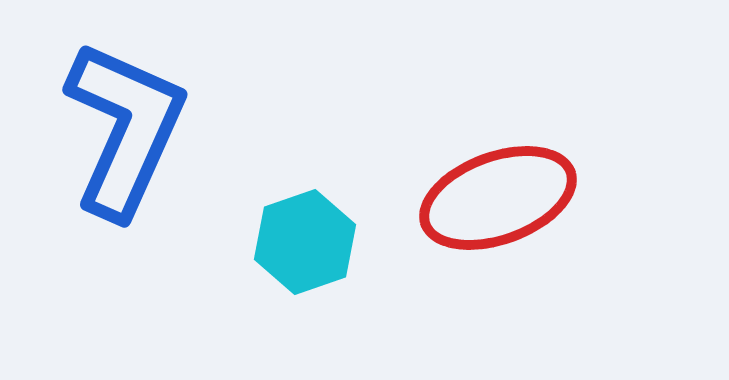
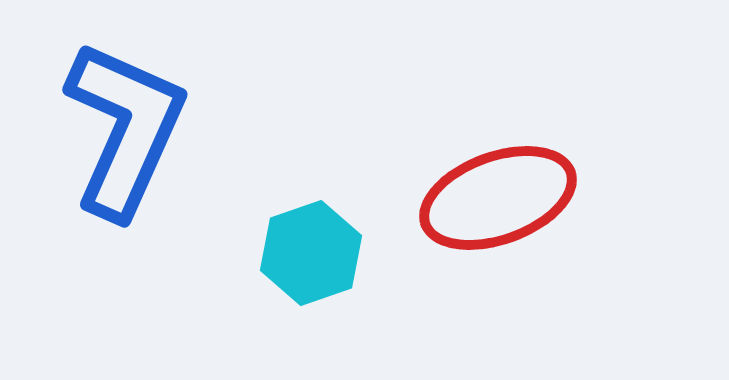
cyan hexagon: moved 6 px right, 11 px down
